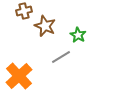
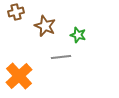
brown cross: moved 8 px left, 1 px down
green star: rotated 14 degrees counterclockwise
gray line: rotated 24 degrees clockwise
